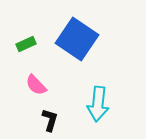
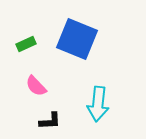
blue square: rotated 12 degrees counterclockwise
pink semicircle: moved 1 px down
black L-shape: moved 1 px down; rotated 70 degrees clockwise
